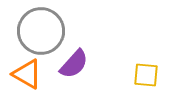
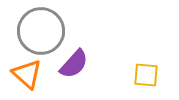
orange triangle: rotated 12 degrees clockwise
